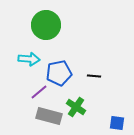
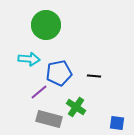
gray rectangle: moved 3 px down
